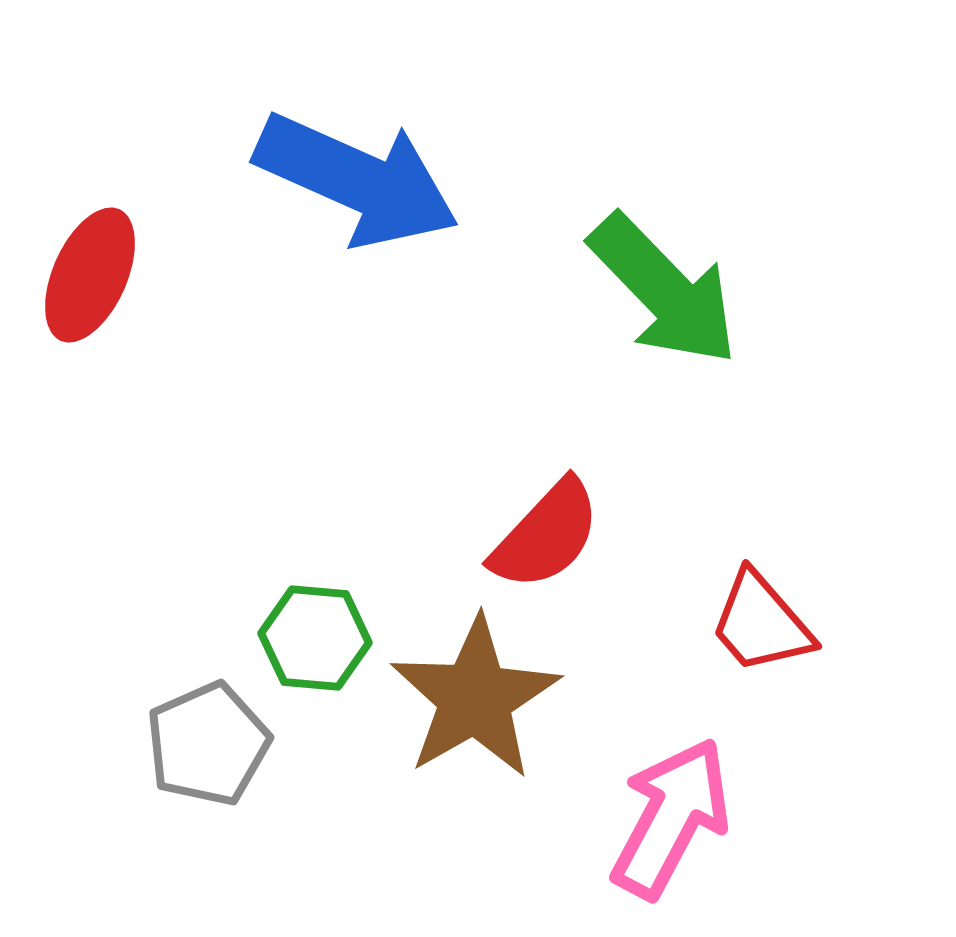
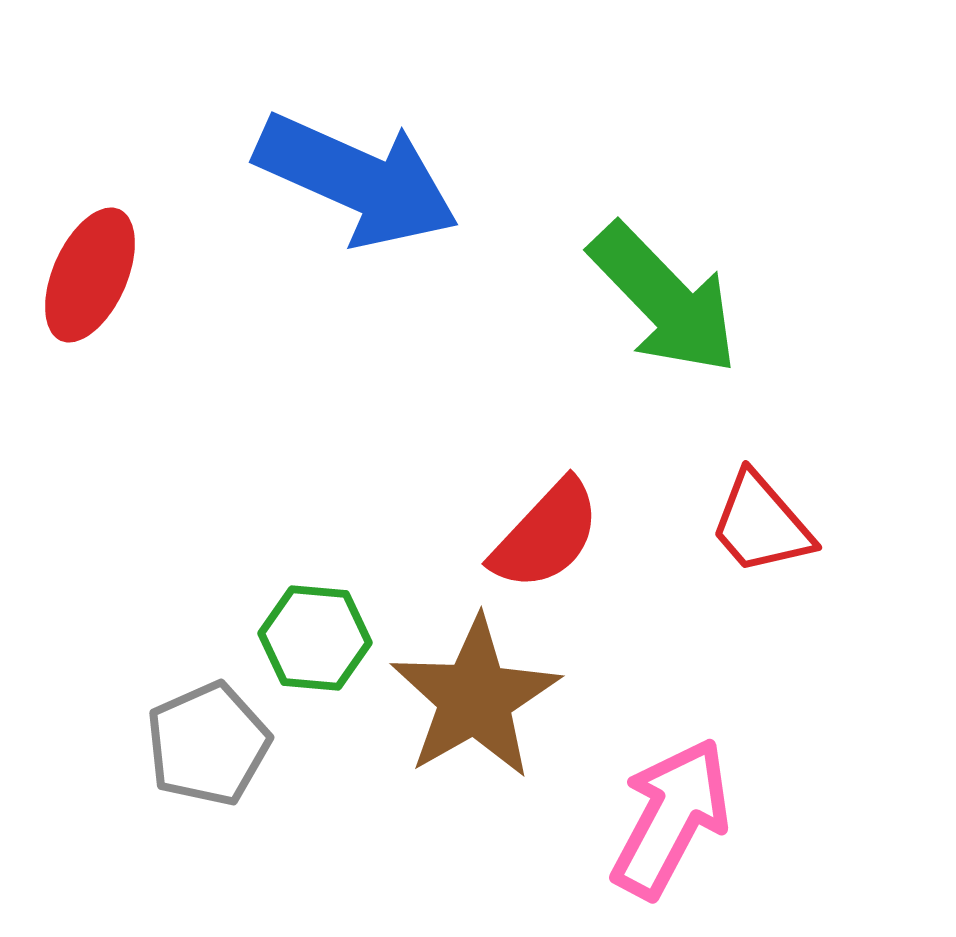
green arrow: moved 9 px down
red trapezoid: moved 99 px up
